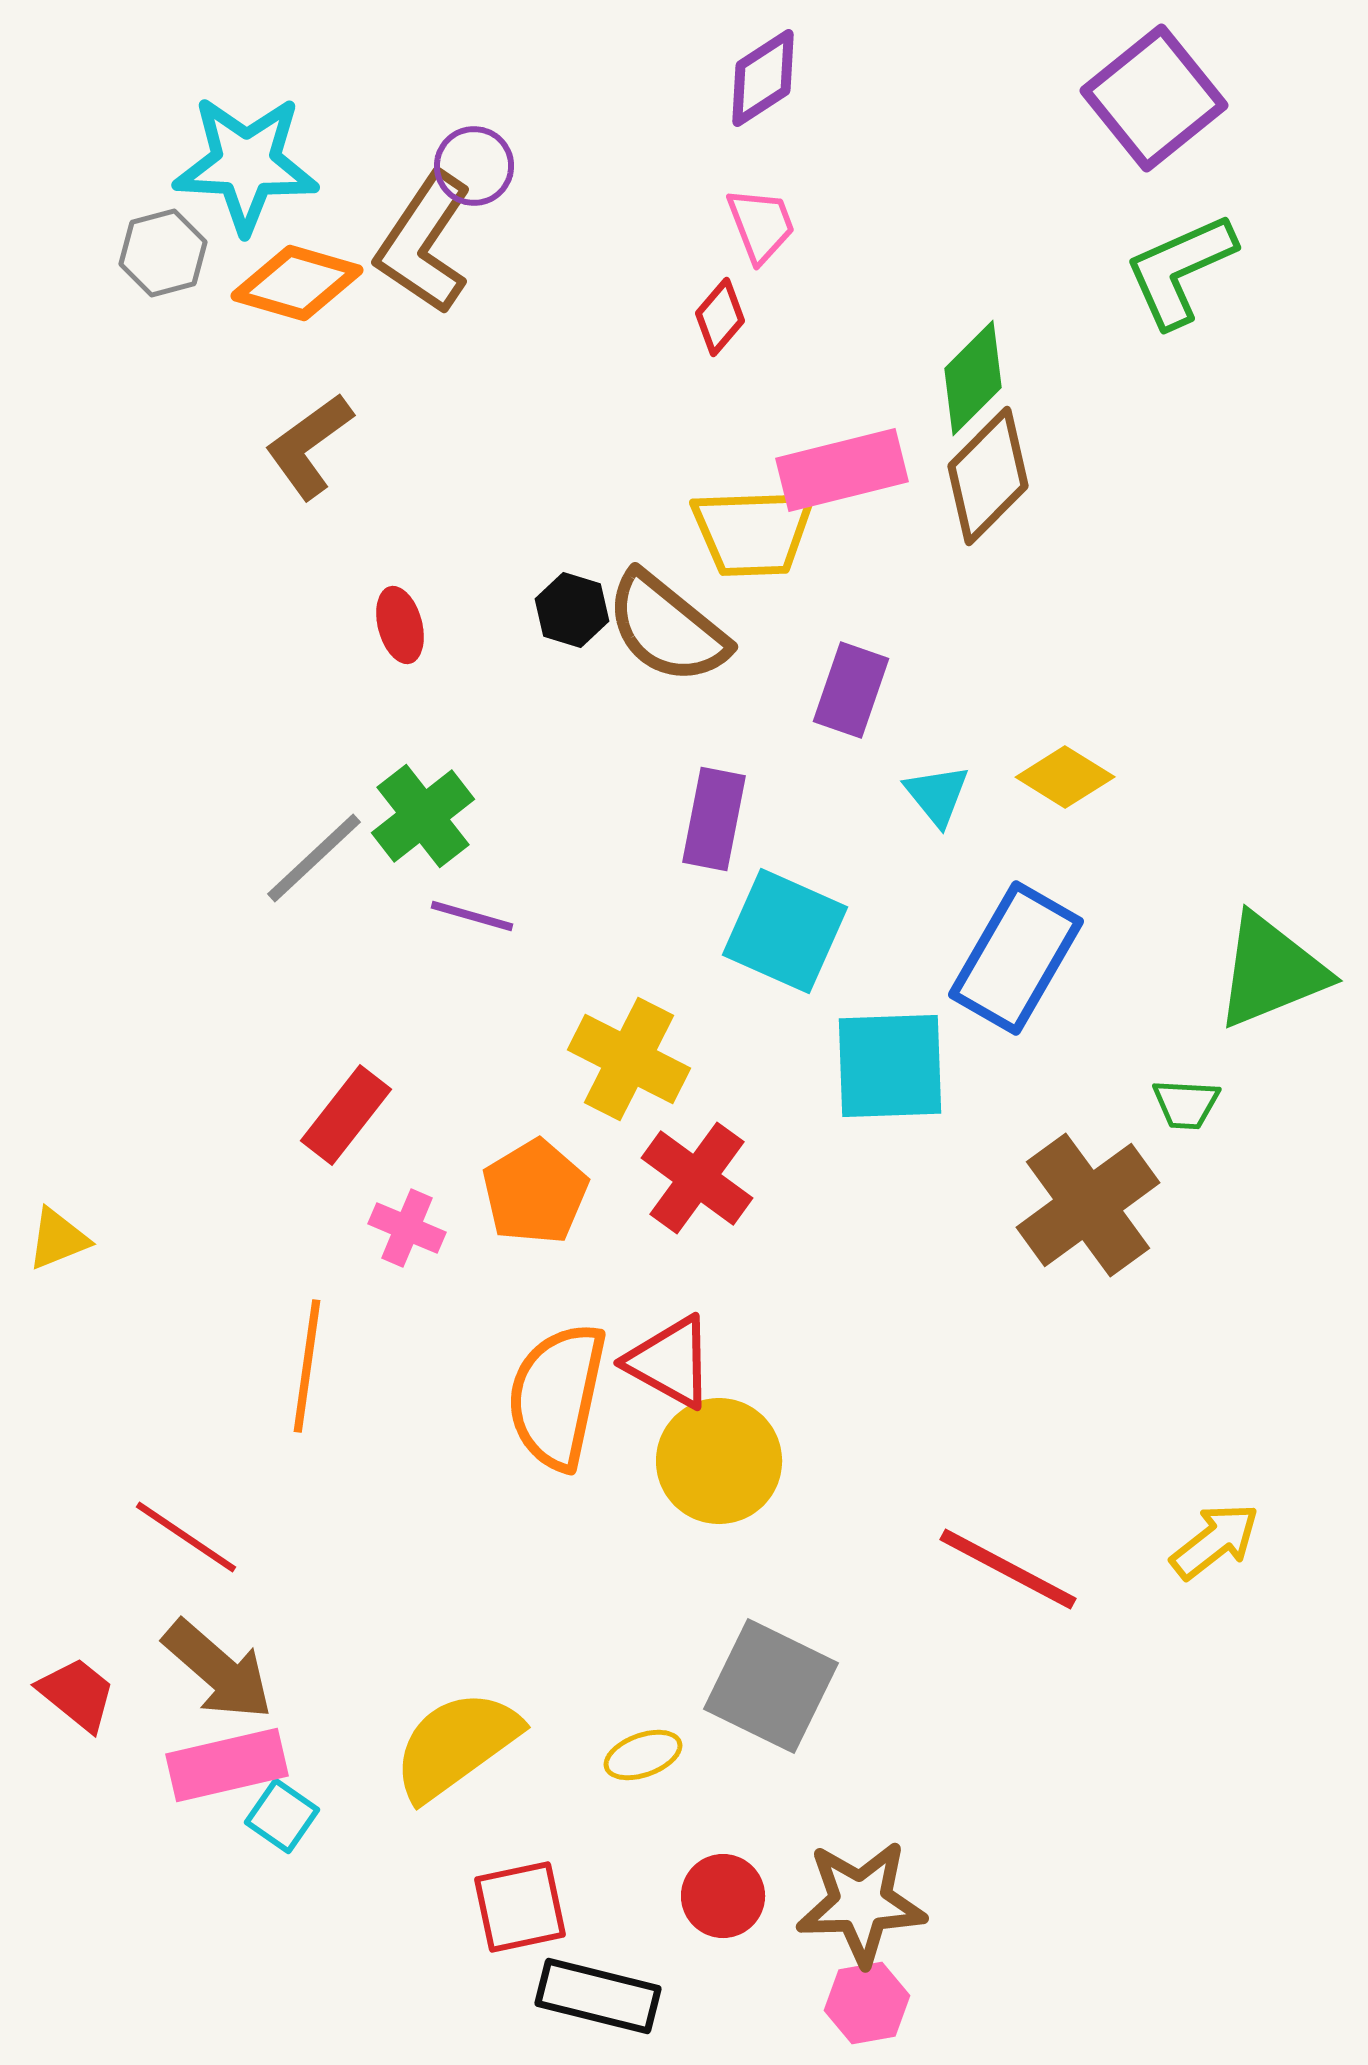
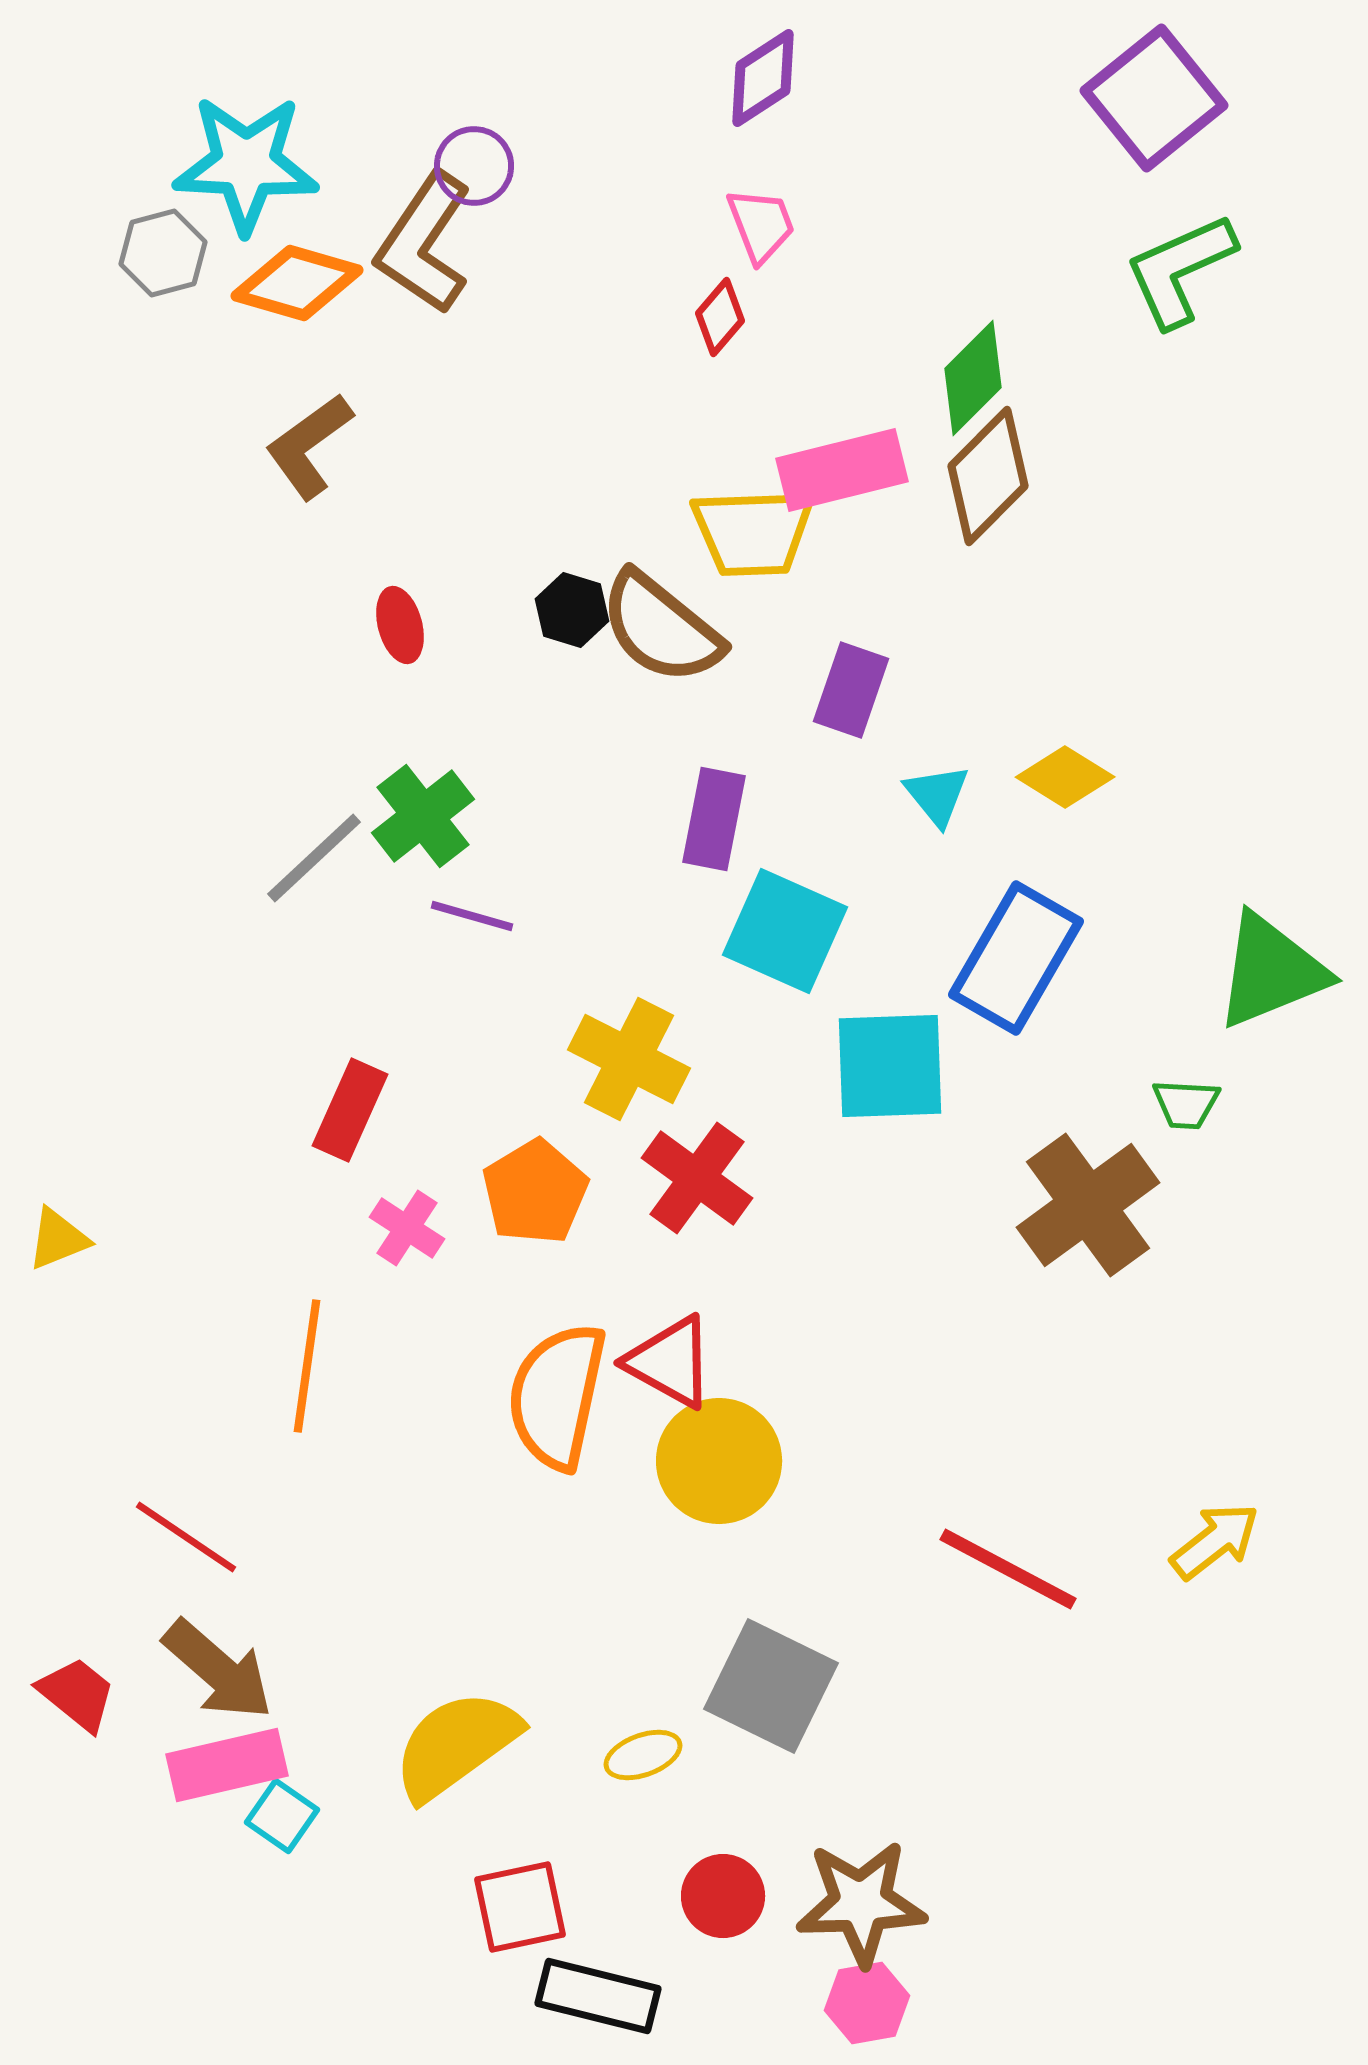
brown semicircle at (667, 628): moved 6 px left
red rectangle at (346, 1115): moved 4 px right, 5 px up; rotated 14 degrees counterclockwise
pink cross at (407, 1228): rotated 10 degrees clockwise
